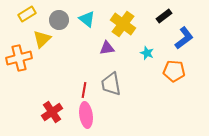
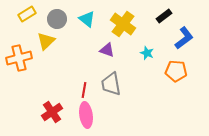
gray circle: moved 2 px left, 1 px up
yellow triangle: moved 4 px right, 2 px down
purple triangle: moved 2 px down; rotated 28 degrees clockwise
orange pentagon: moved 2 px right
